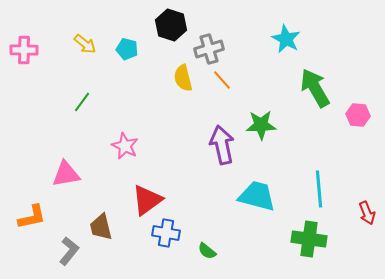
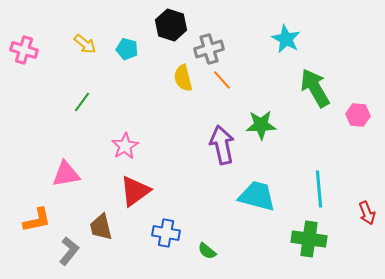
pink cross: rotated 16 degrees clockwise
pink star: rotated 16 degrees clockwise
red triangle: moved 12 px left, 9 px up
orange L-shape: moved 5 px right, 3 px down
